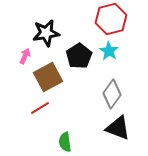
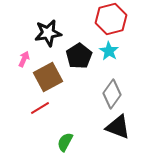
black star: moved 2 px right
pink arrow: moved 1 px left, 3 px down
black triangle: moved 1 px up
green semicircle: rotated 36 degrees clockwise
